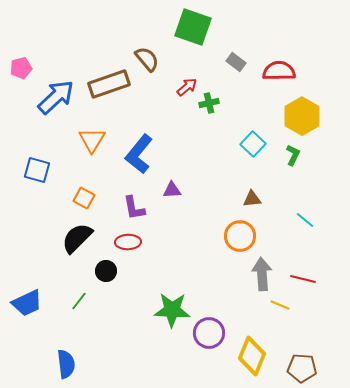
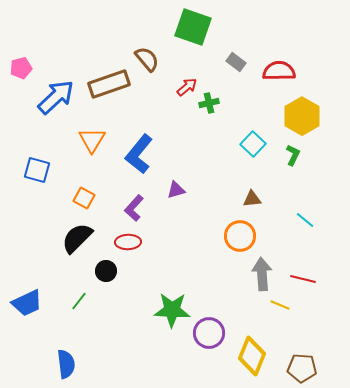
purple triangle: moved 4 px right; rotated 12 degrees counterclockwise
purple L-shape: rotated 52 degrees clockwise
